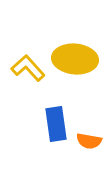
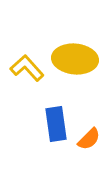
yellow L-shape: moved 1 px left
orange semicircle: moved 2 px up; rotated 55 degrees counterclockwise
